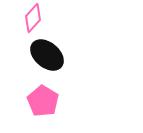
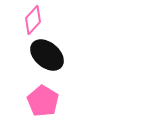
pink diamond: moved 2 px down
